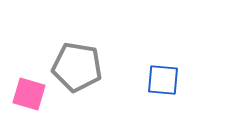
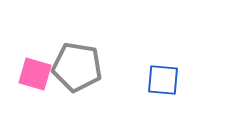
pink square: moved 6 px right, 20 px up
